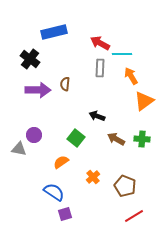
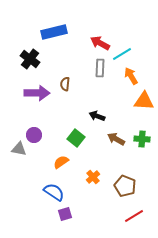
cyan line: rotated 30 degrees counterclockwise
purple arrow: moved 1 px left, 3 px down
orange triangle: rotated 40 degrees clockwise
